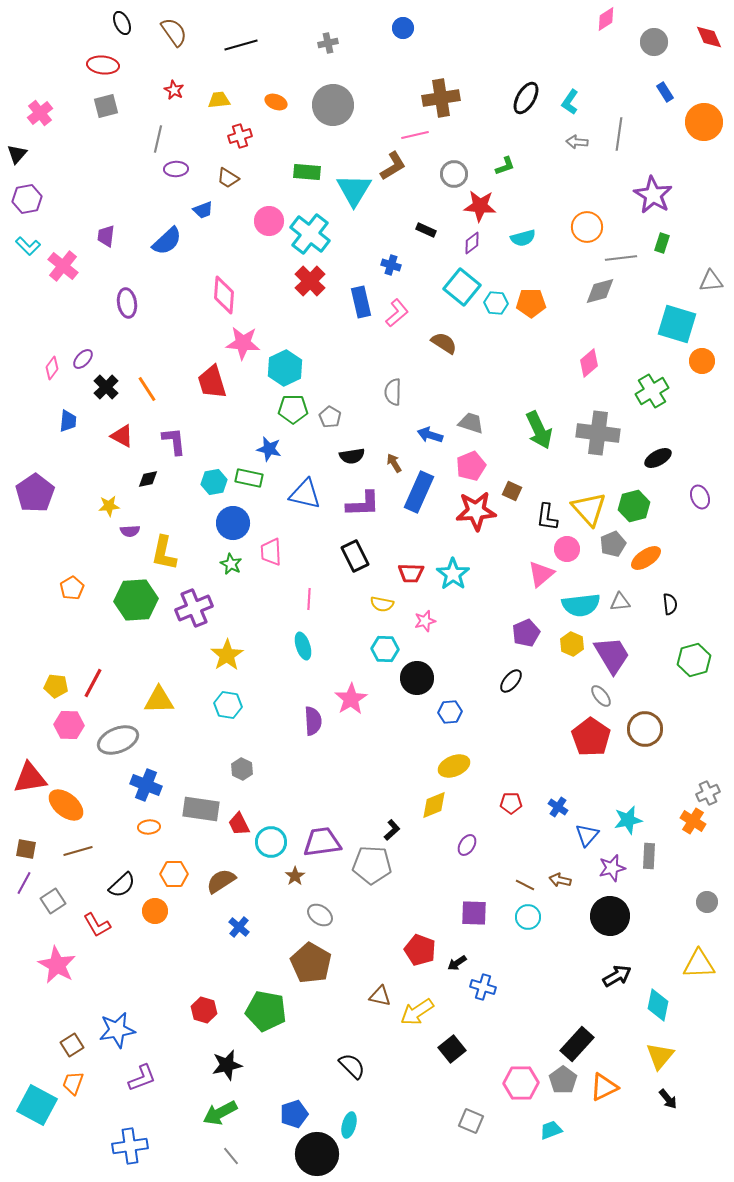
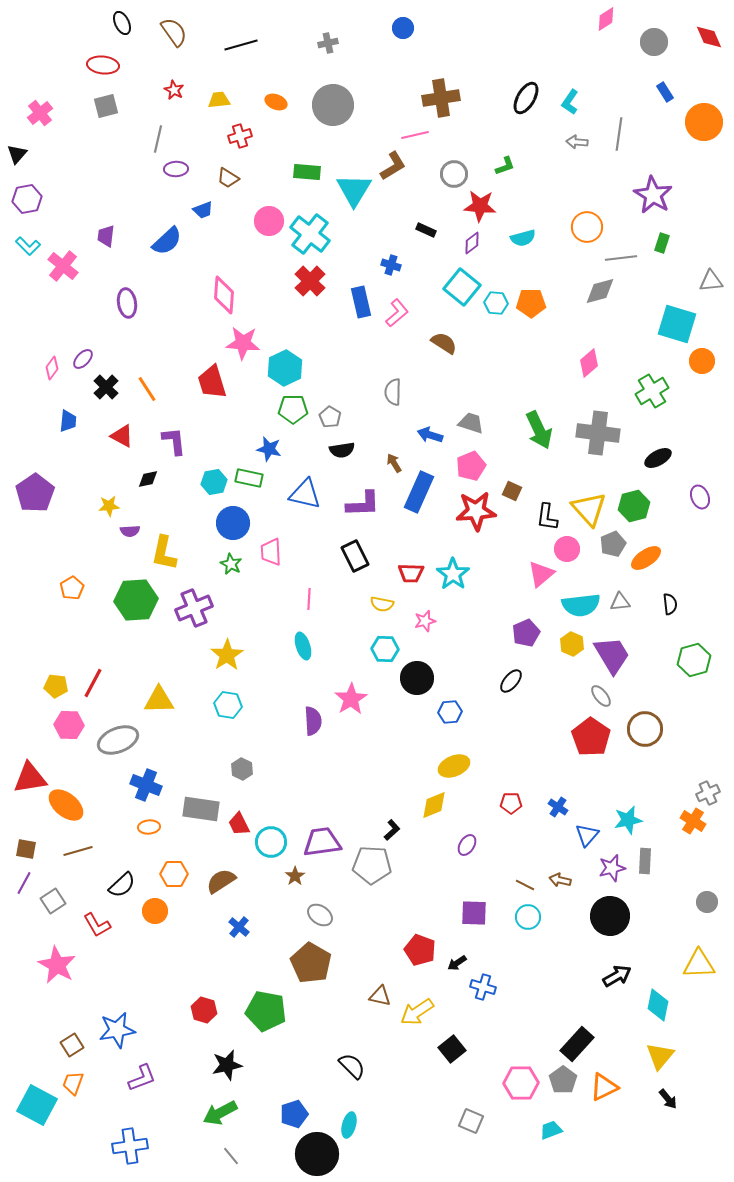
black semicircle at (352, 456): moved 10 px left, 6 px up
gray rectangle at (649, 856): moved 4 px left, 5 px down
